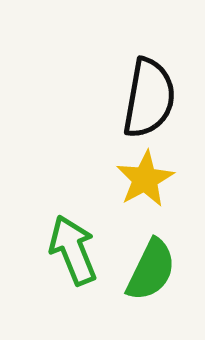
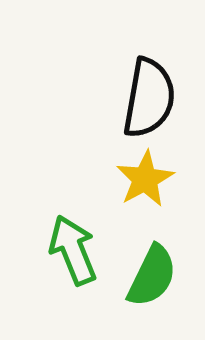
green semicircle: moved 1 px right, 6 px down
